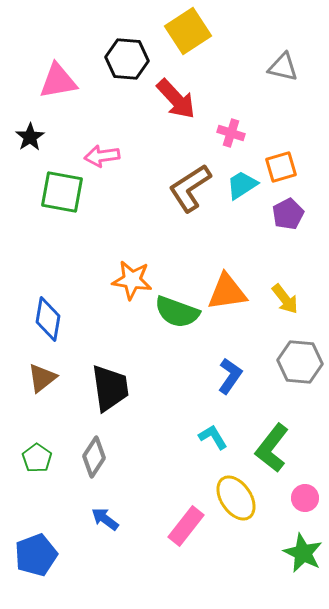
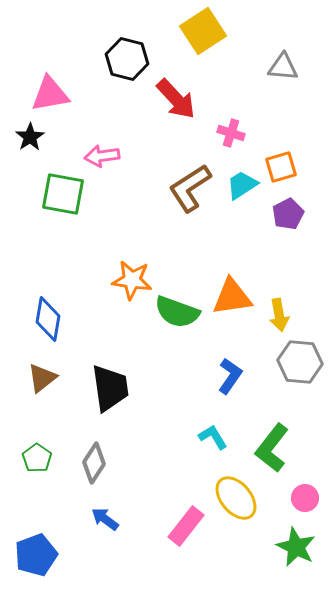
yellow square: moved 15 px right
black hexagon: rotated 9 degrees clockwise
gray triangle: rotated 8 degrees counterclockwise
pink triangle: moved 8 px left, 13 px down
green square: moved 1 px right, 2 px down
orange triangle: moved 5 px right, 5 px down
yellow arrow: moved 6 px left, 16 px down; rotated 28 degrees clockwise
gray diamond: moved 6 px down
yellow ellipse: rotated 6 degrees counterclockwise
green star: moved 7 px left, 6 px up
